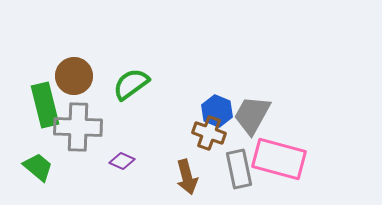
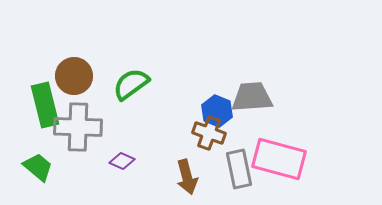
gray trapezoid: moved 18 px up; rotated 57 degrees clockwise
